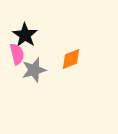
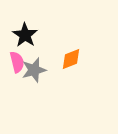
pink semicircle: moved 8 px down
